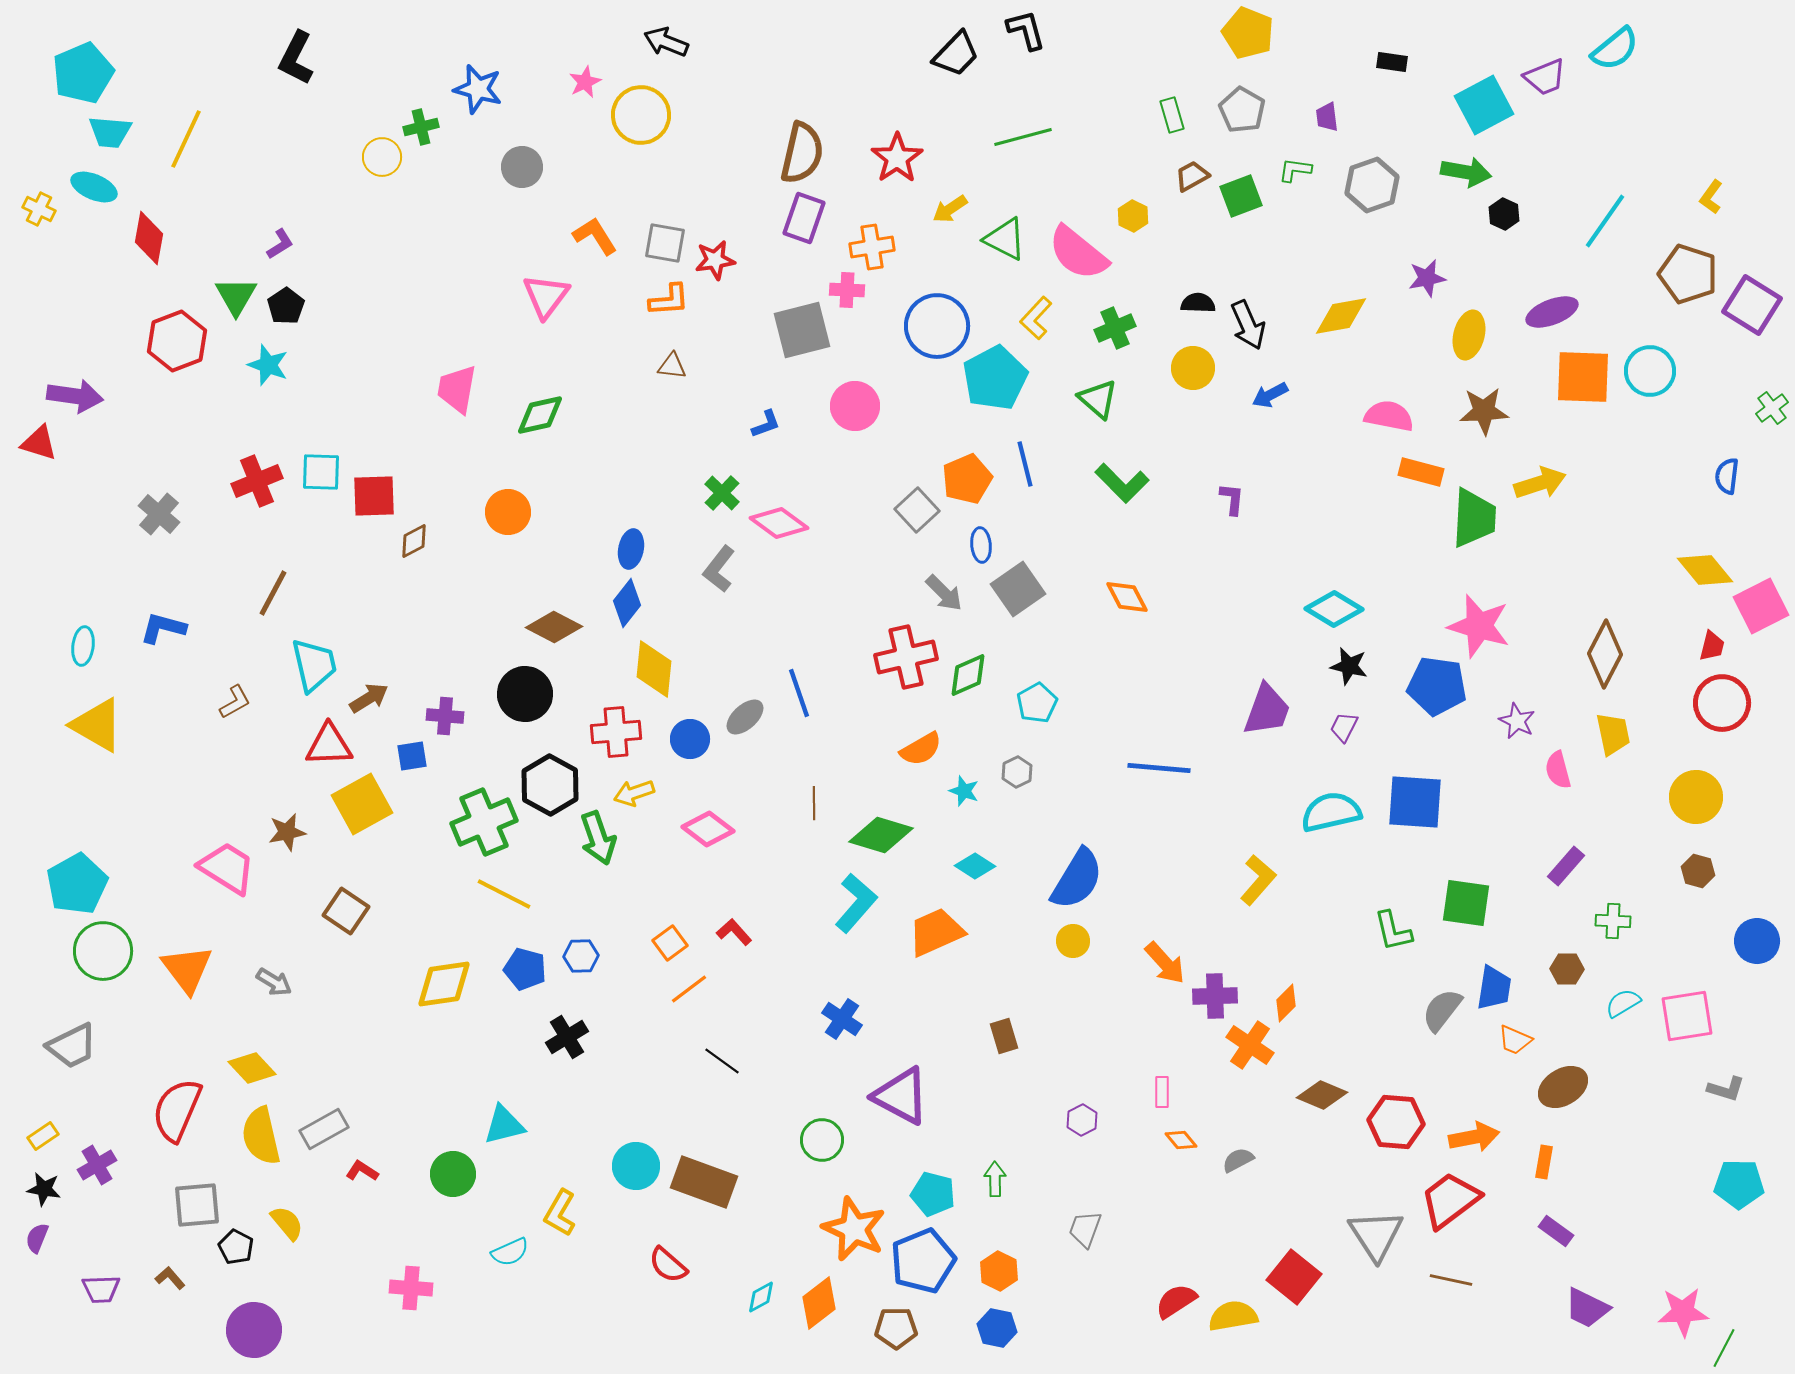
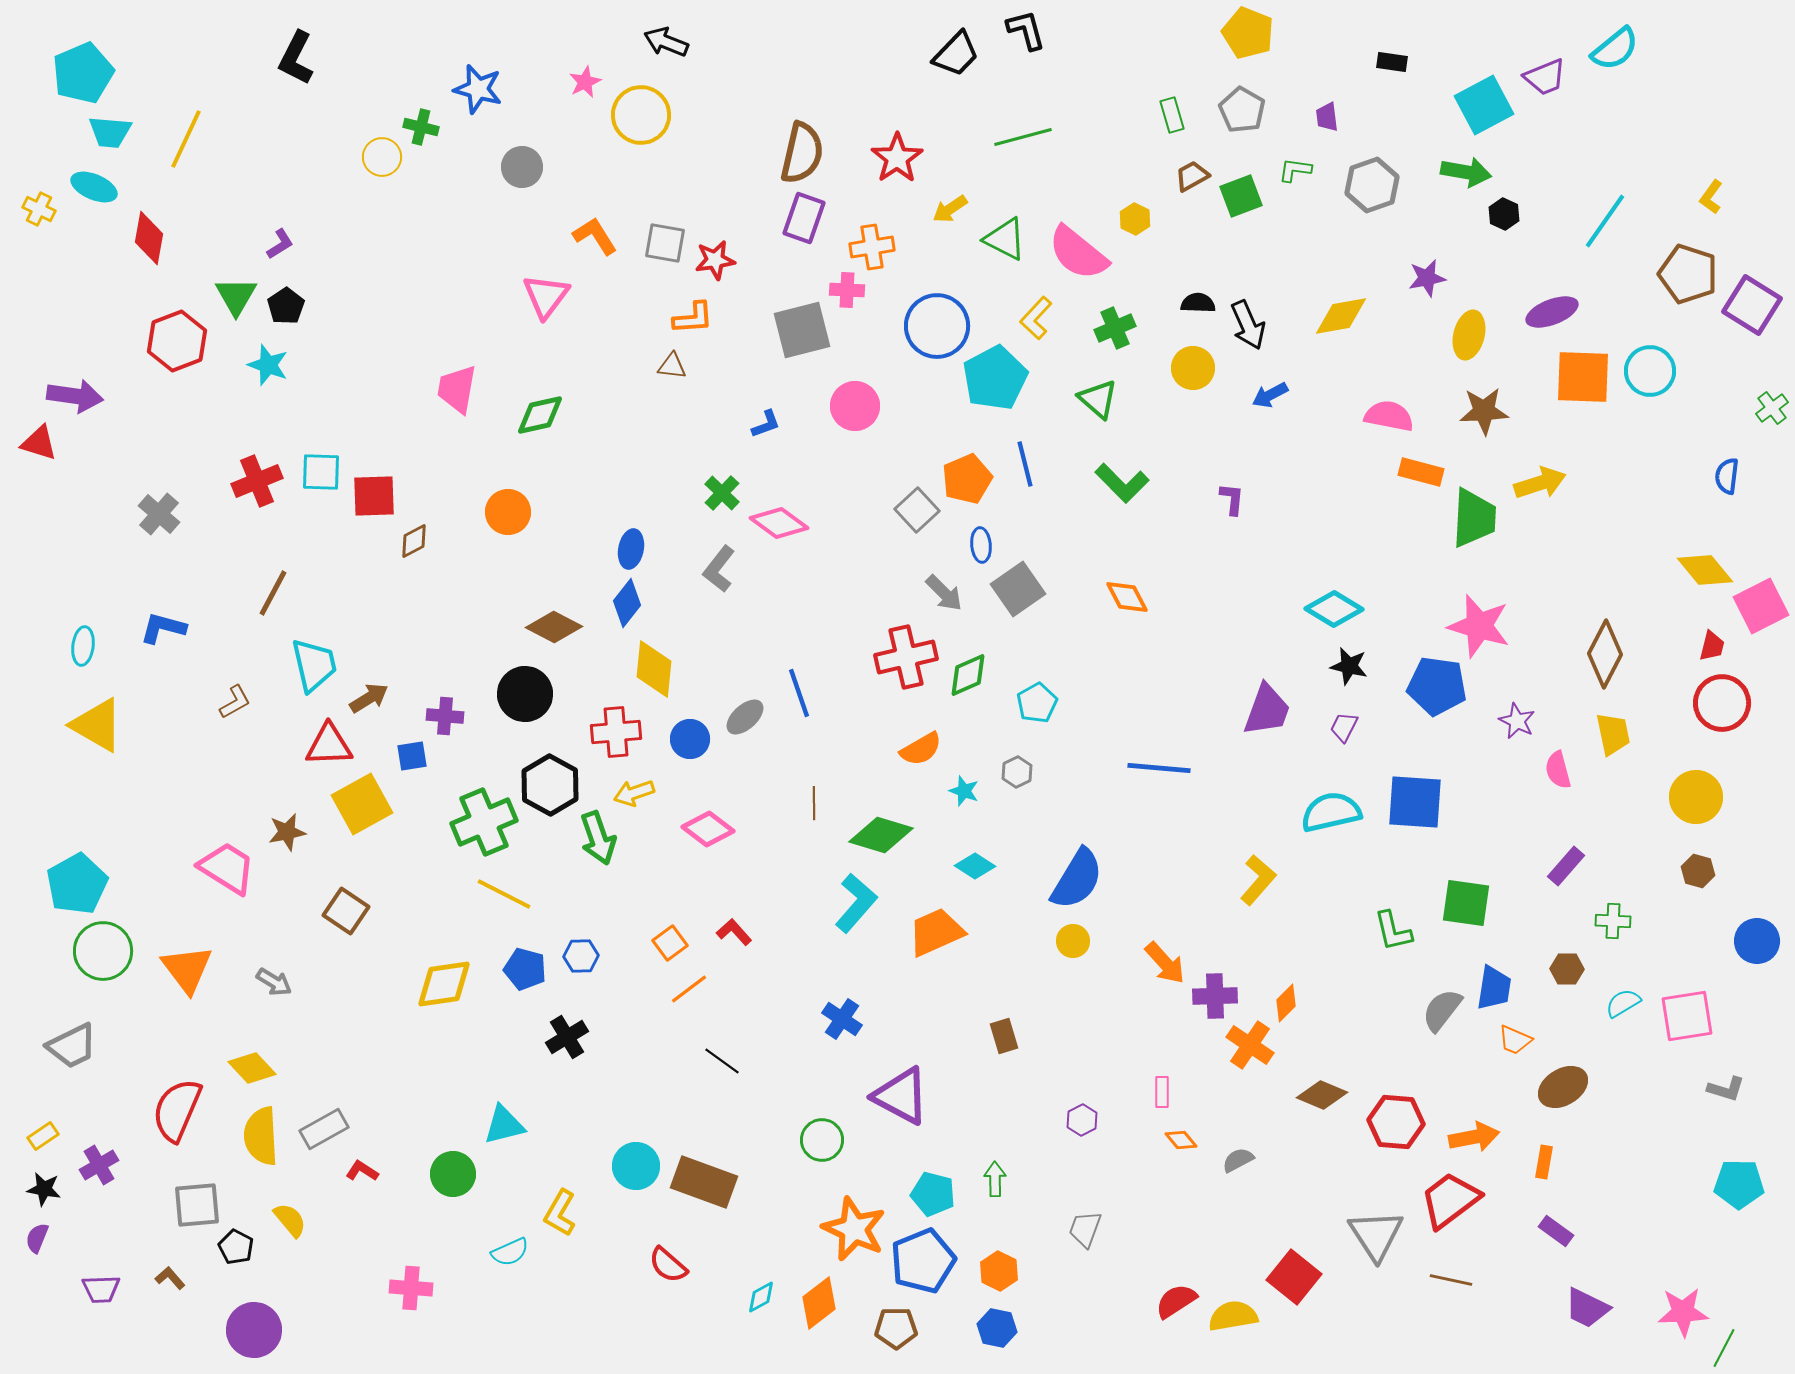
green cross at (421, 127): rotated 28 degrees clockwise
yellow hexagon at (1133, 216): moved 2 px right, 3 px down
orange L-shape at (669, 300): moved 24 px right, 18 px down
yellow semicircle at (261, 1136): rotated 10 degrees clockwise
purple cross at (97, 1165): moved 2 px right
yellow semicircle at (287, 1223): moved 3 px right, 3 px up
